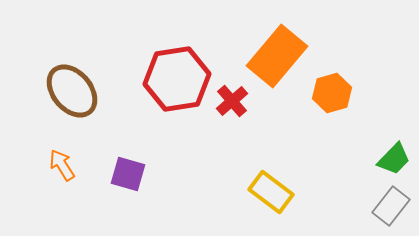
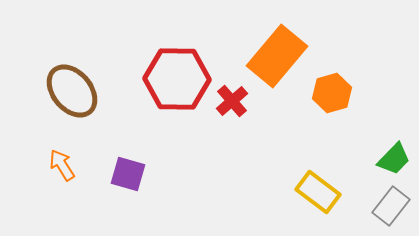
red hexagon: rotated 10 degrees clockwise
yellow rectangle: moved 47 px right
